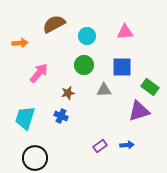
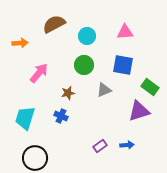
blue square: moved 1 px right, 2 px up; rotated 10 degrees clockwise
gray triangle: rotated 21 degrees counterclockwise
